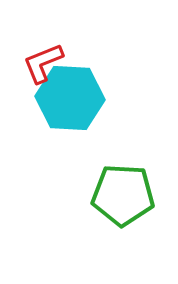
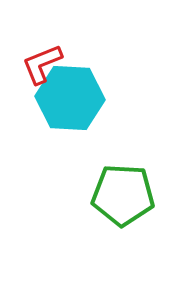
red L-shape: moved 1 px left, 1 px down
